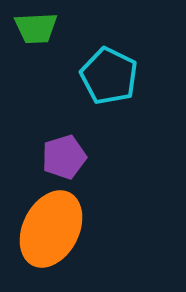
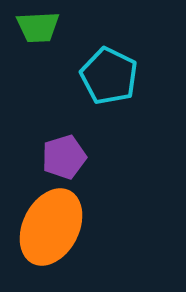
green trapezoid: moved 2 px right, 1 px up
orange ellipse: moved 2 px up
